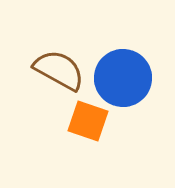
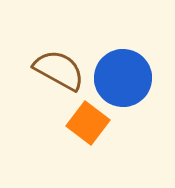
orange square: moved 2 px down; rotated 18 degrees clockwise
